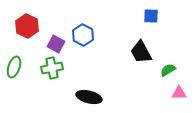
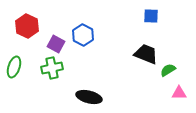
black trapezoid: moved 5 px right, 2 px down; rotated 140 degrees clockwise
